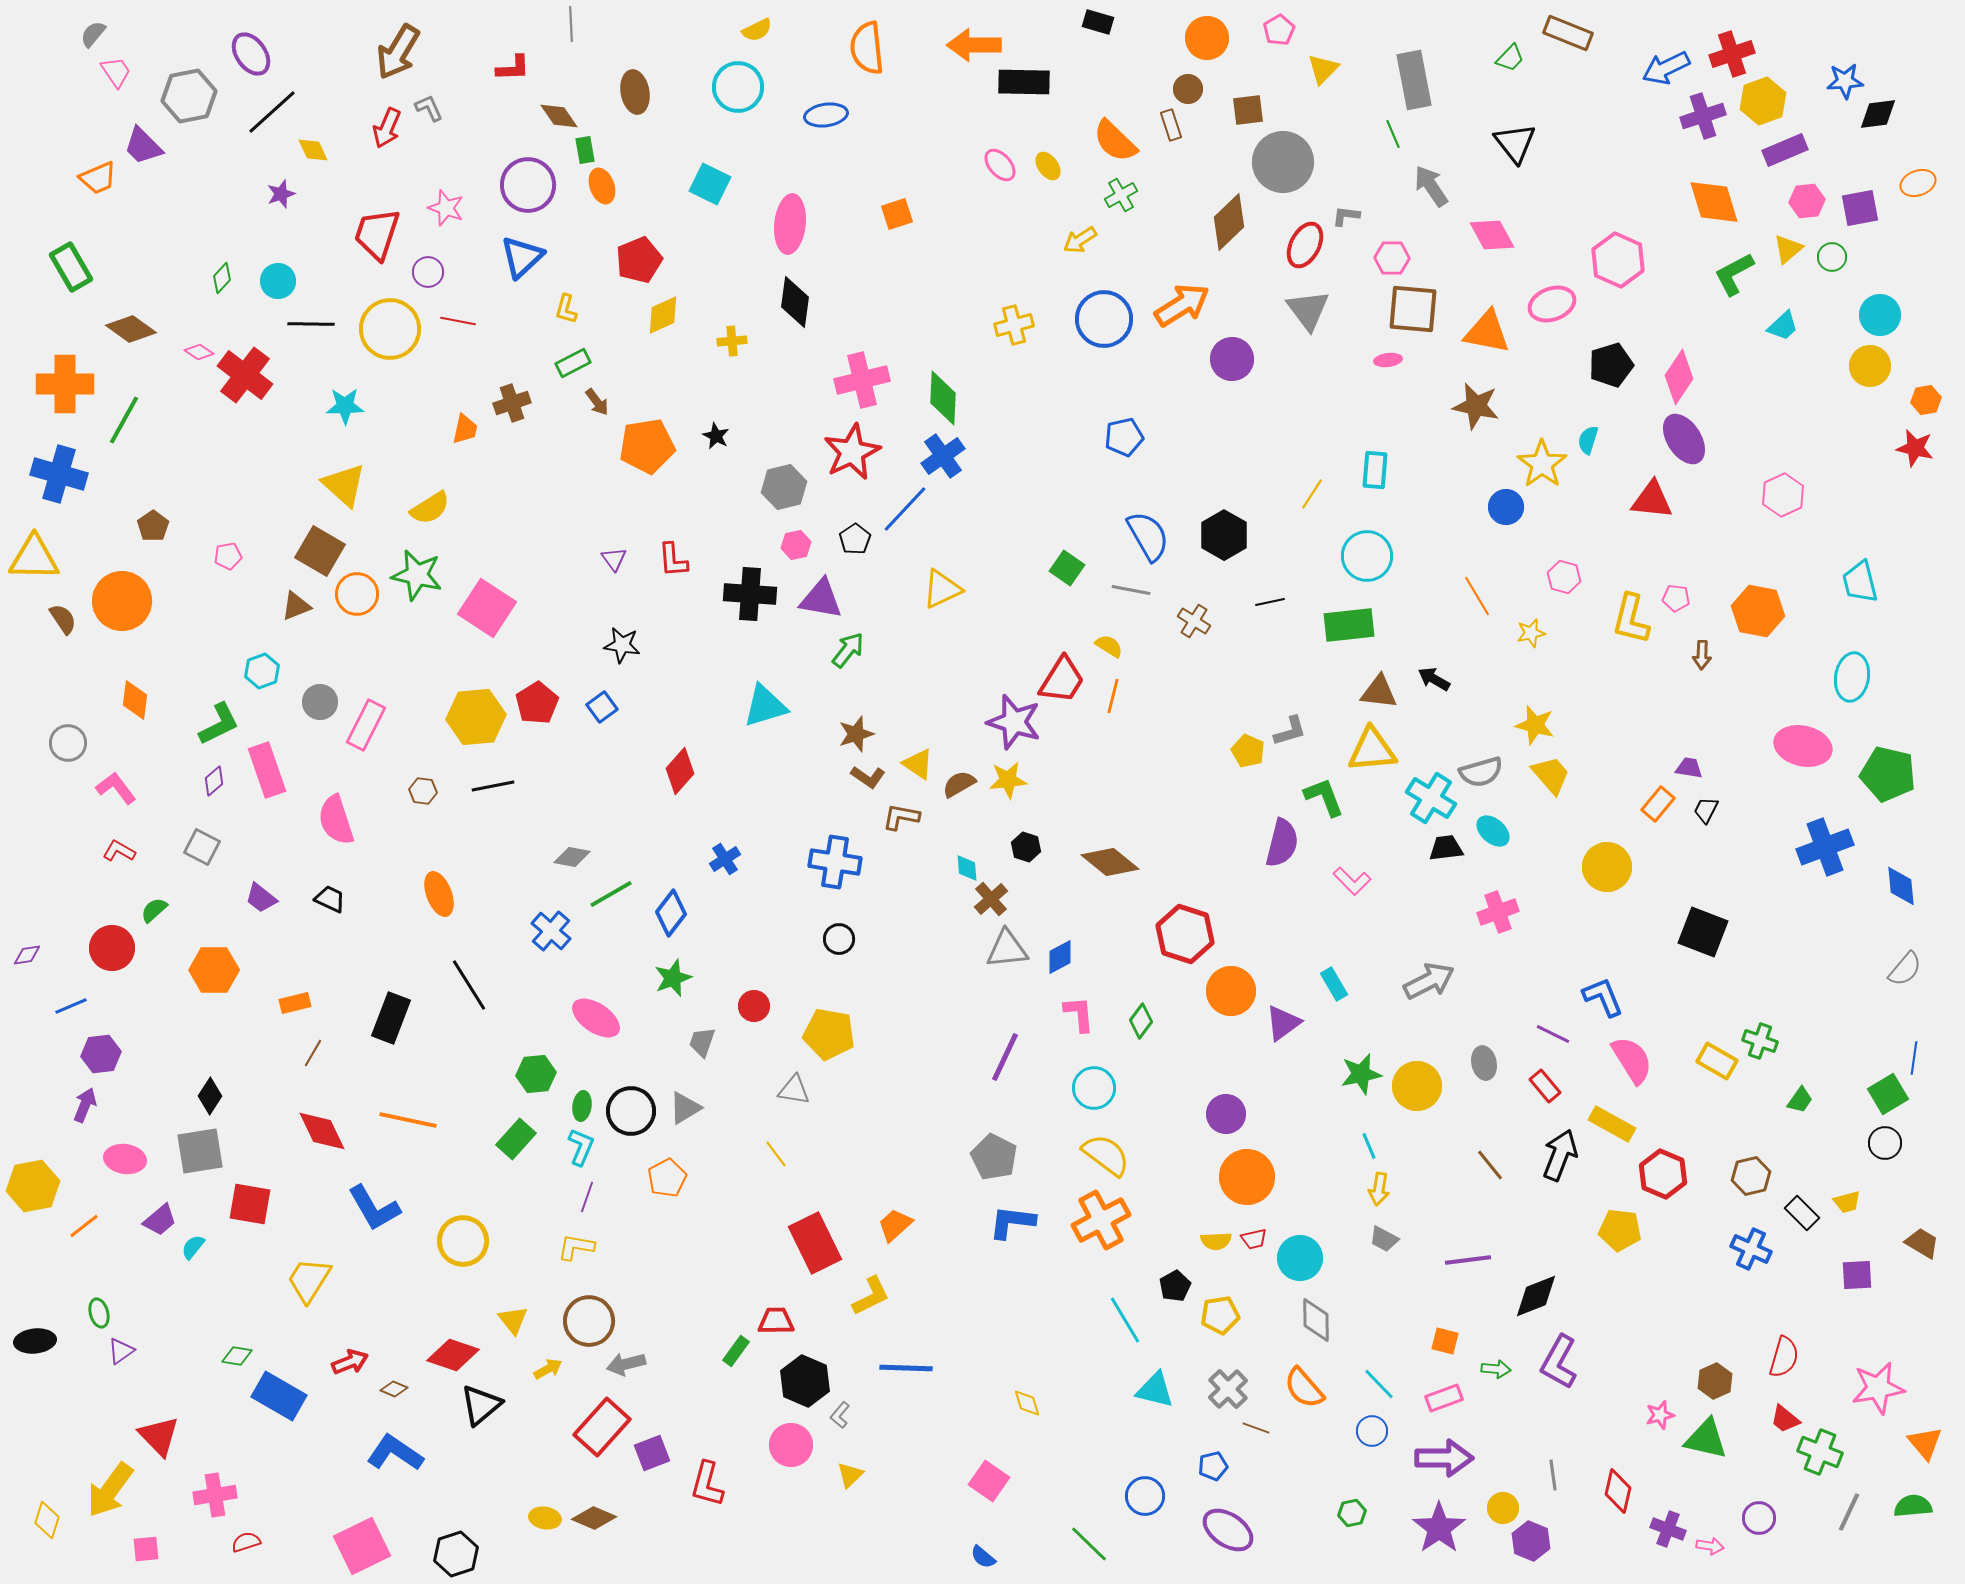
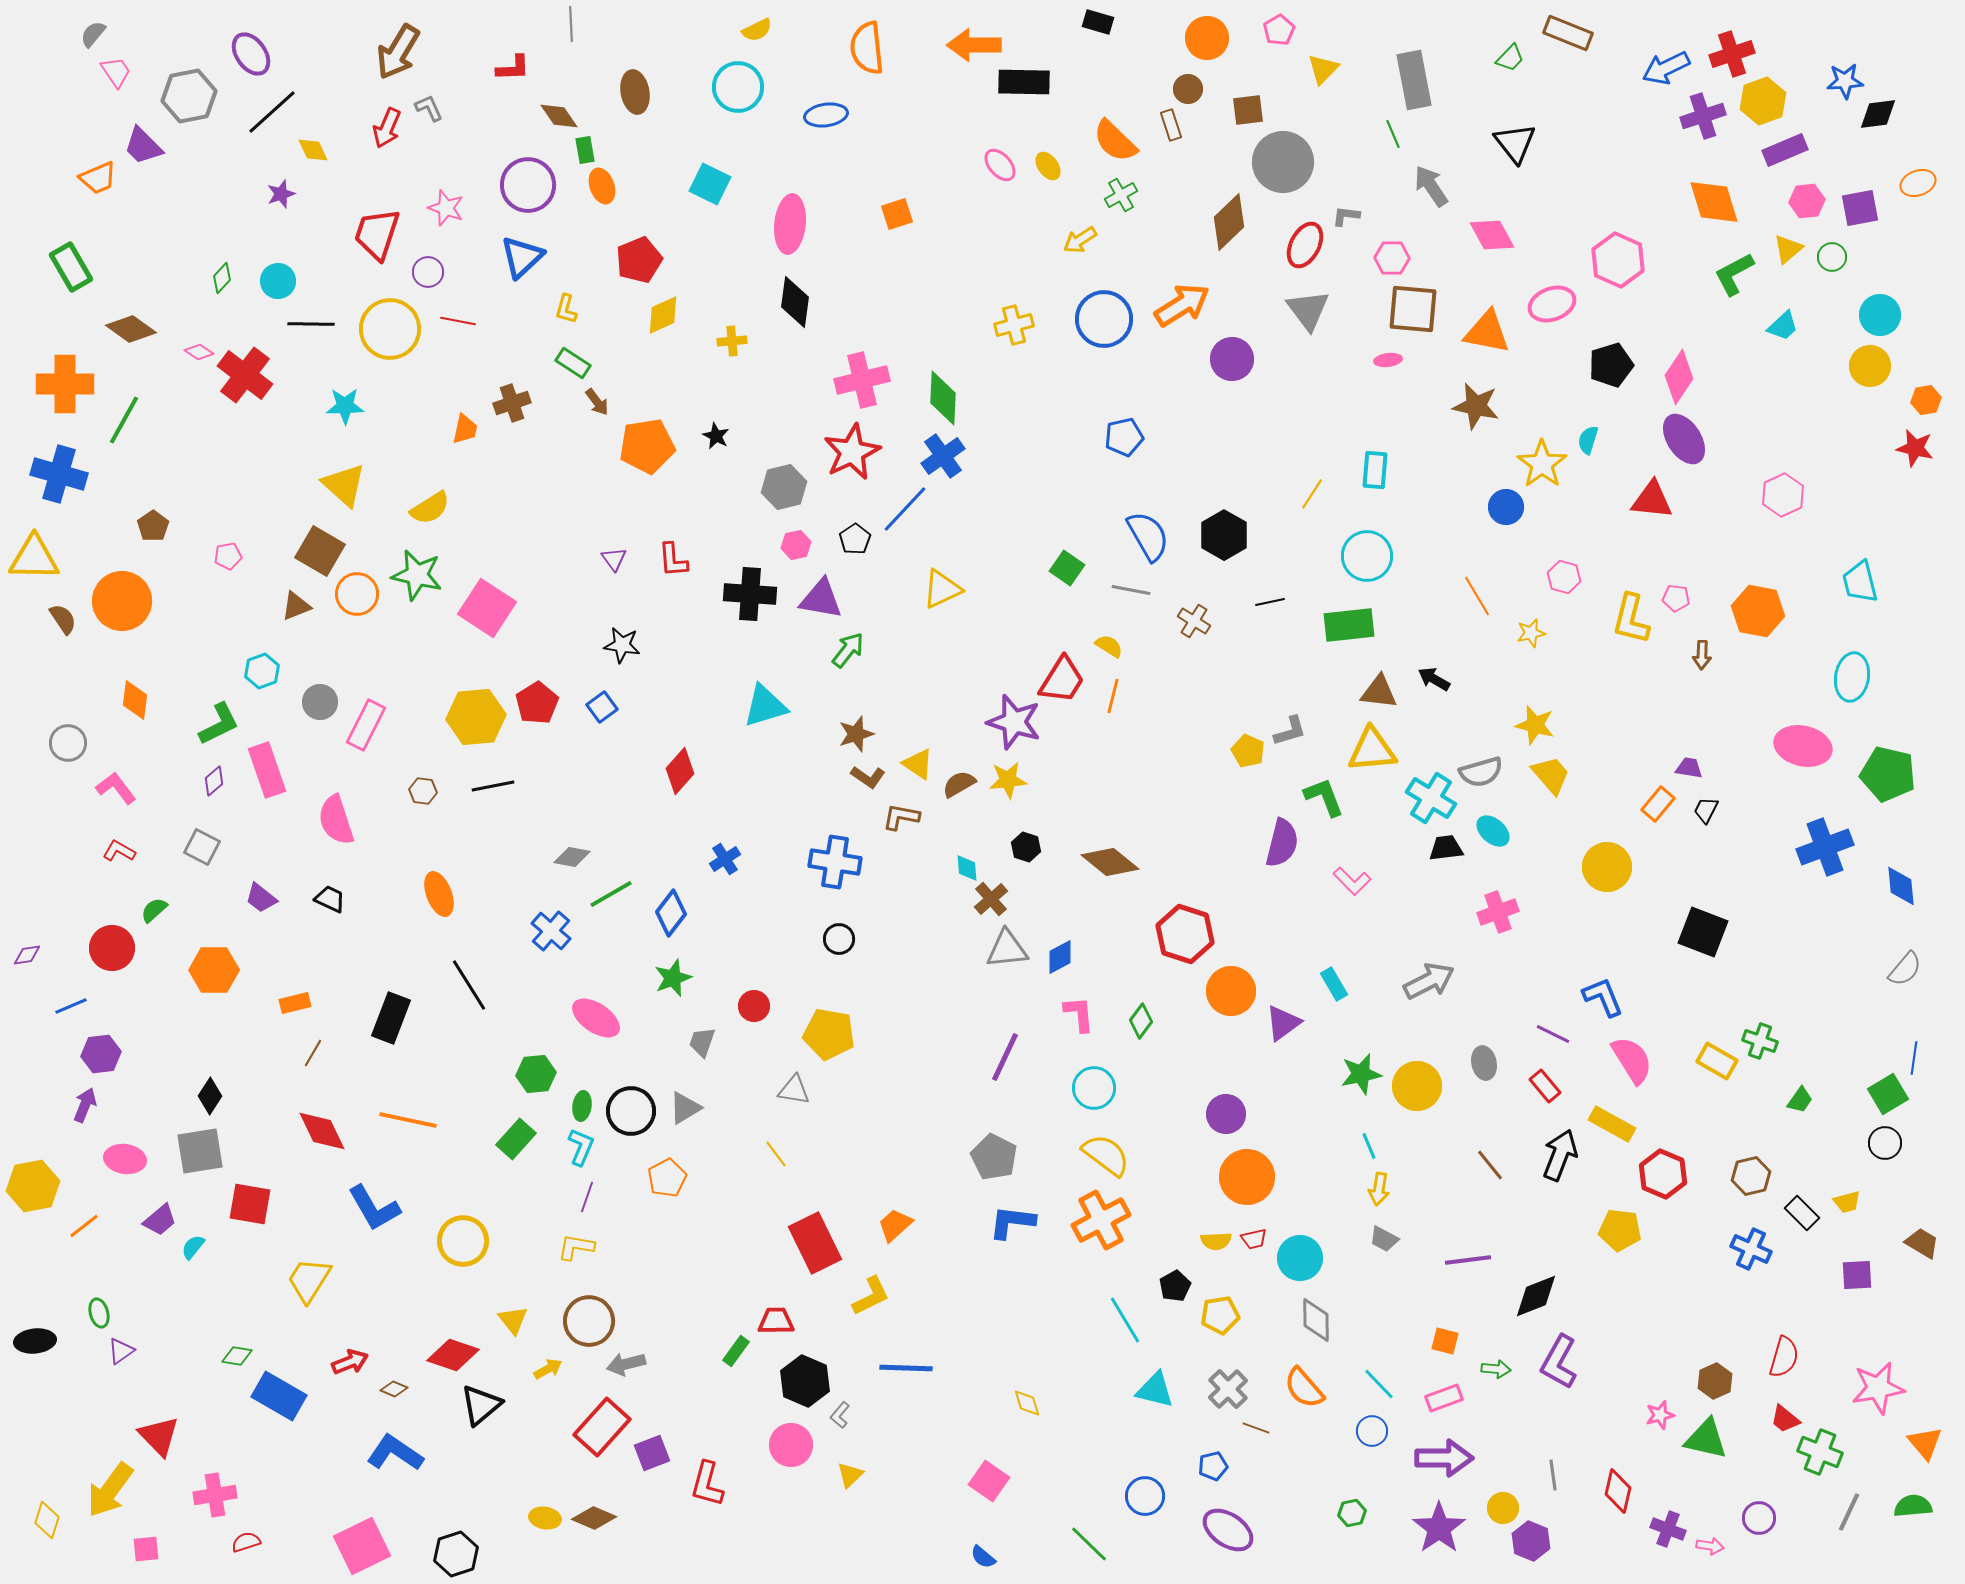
green rectangle at (573, 363): rotated 60 degrees clockwise
